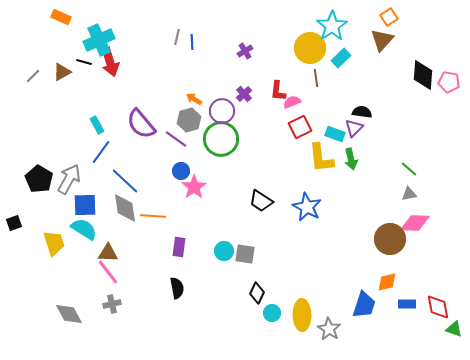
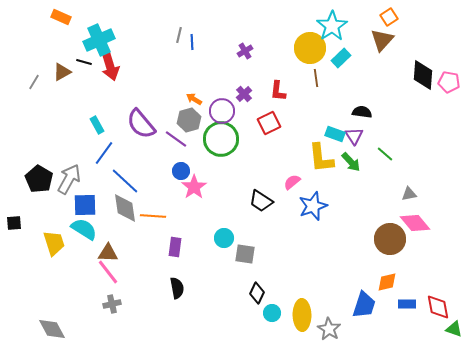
gray line at (177, 37): moved 2 px right, 2 px up
red arrow at (110, 62): moved 4 px down
gray line at (33, 76): moved 1 px right, 6 px down; rotated 14 degrees counterclockwise
pink semicircle at (292, 102): moved 80 px down; rotated 18 degrees counterclockwise
red square at (300, 127): moved 31 px left, 4 px up
purple triangle at (354, 128): moved 8 px down; rotated 18 degrees counterclockwise
blue line at (101, 152): moved 3 px right, 1 px down
green arrow at (351, 159): moved 3 px down; rotated 30 degrees counterclockwise
green line at (409, 169): moved 24 px left, 15 px up
blue star at (307, 207): moved 6 px right, 1 px up; rotated 24 degrees clockwise
black square at (14, 223): rotated 14 degrees clockwise
pink diamond at (415, 223): rotated 48 degrees clockwise
purple rectangle at (179, 247): moved 4 px left
cyan circle at (224, 251): moved 13 px up
gray diamond at (69, 314): moved 17 px left, 15 px down
